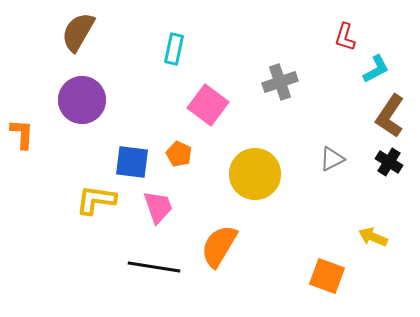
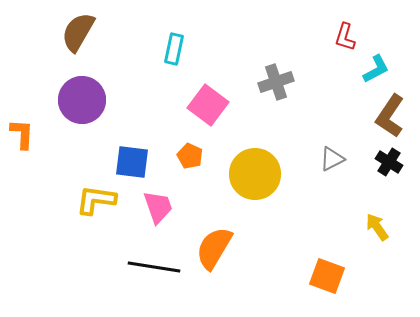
gray cross: moved 4 px left
orange pentagon: moved 11 px right, 2 px down
yellow arrow: moved 4 px right, 10 px up; rotated 32 degrees clockwise
orange semicircle: moved 5 px left, 2 px down
